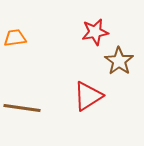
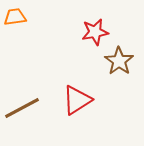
orange trapezoid: moved 21 px up
red triangle: moved 11 px left, 4 px down
brown line: rotated 36 degrees counterclockwise
